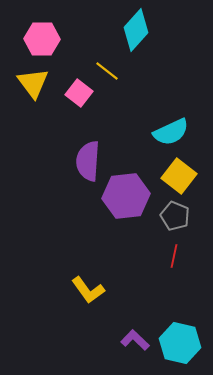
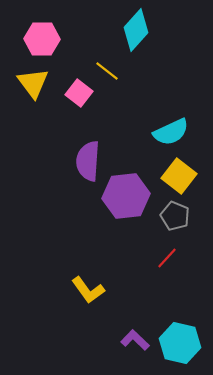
red line: moved 7 px left, 2 px down; rotated 30 degrees clockwise
